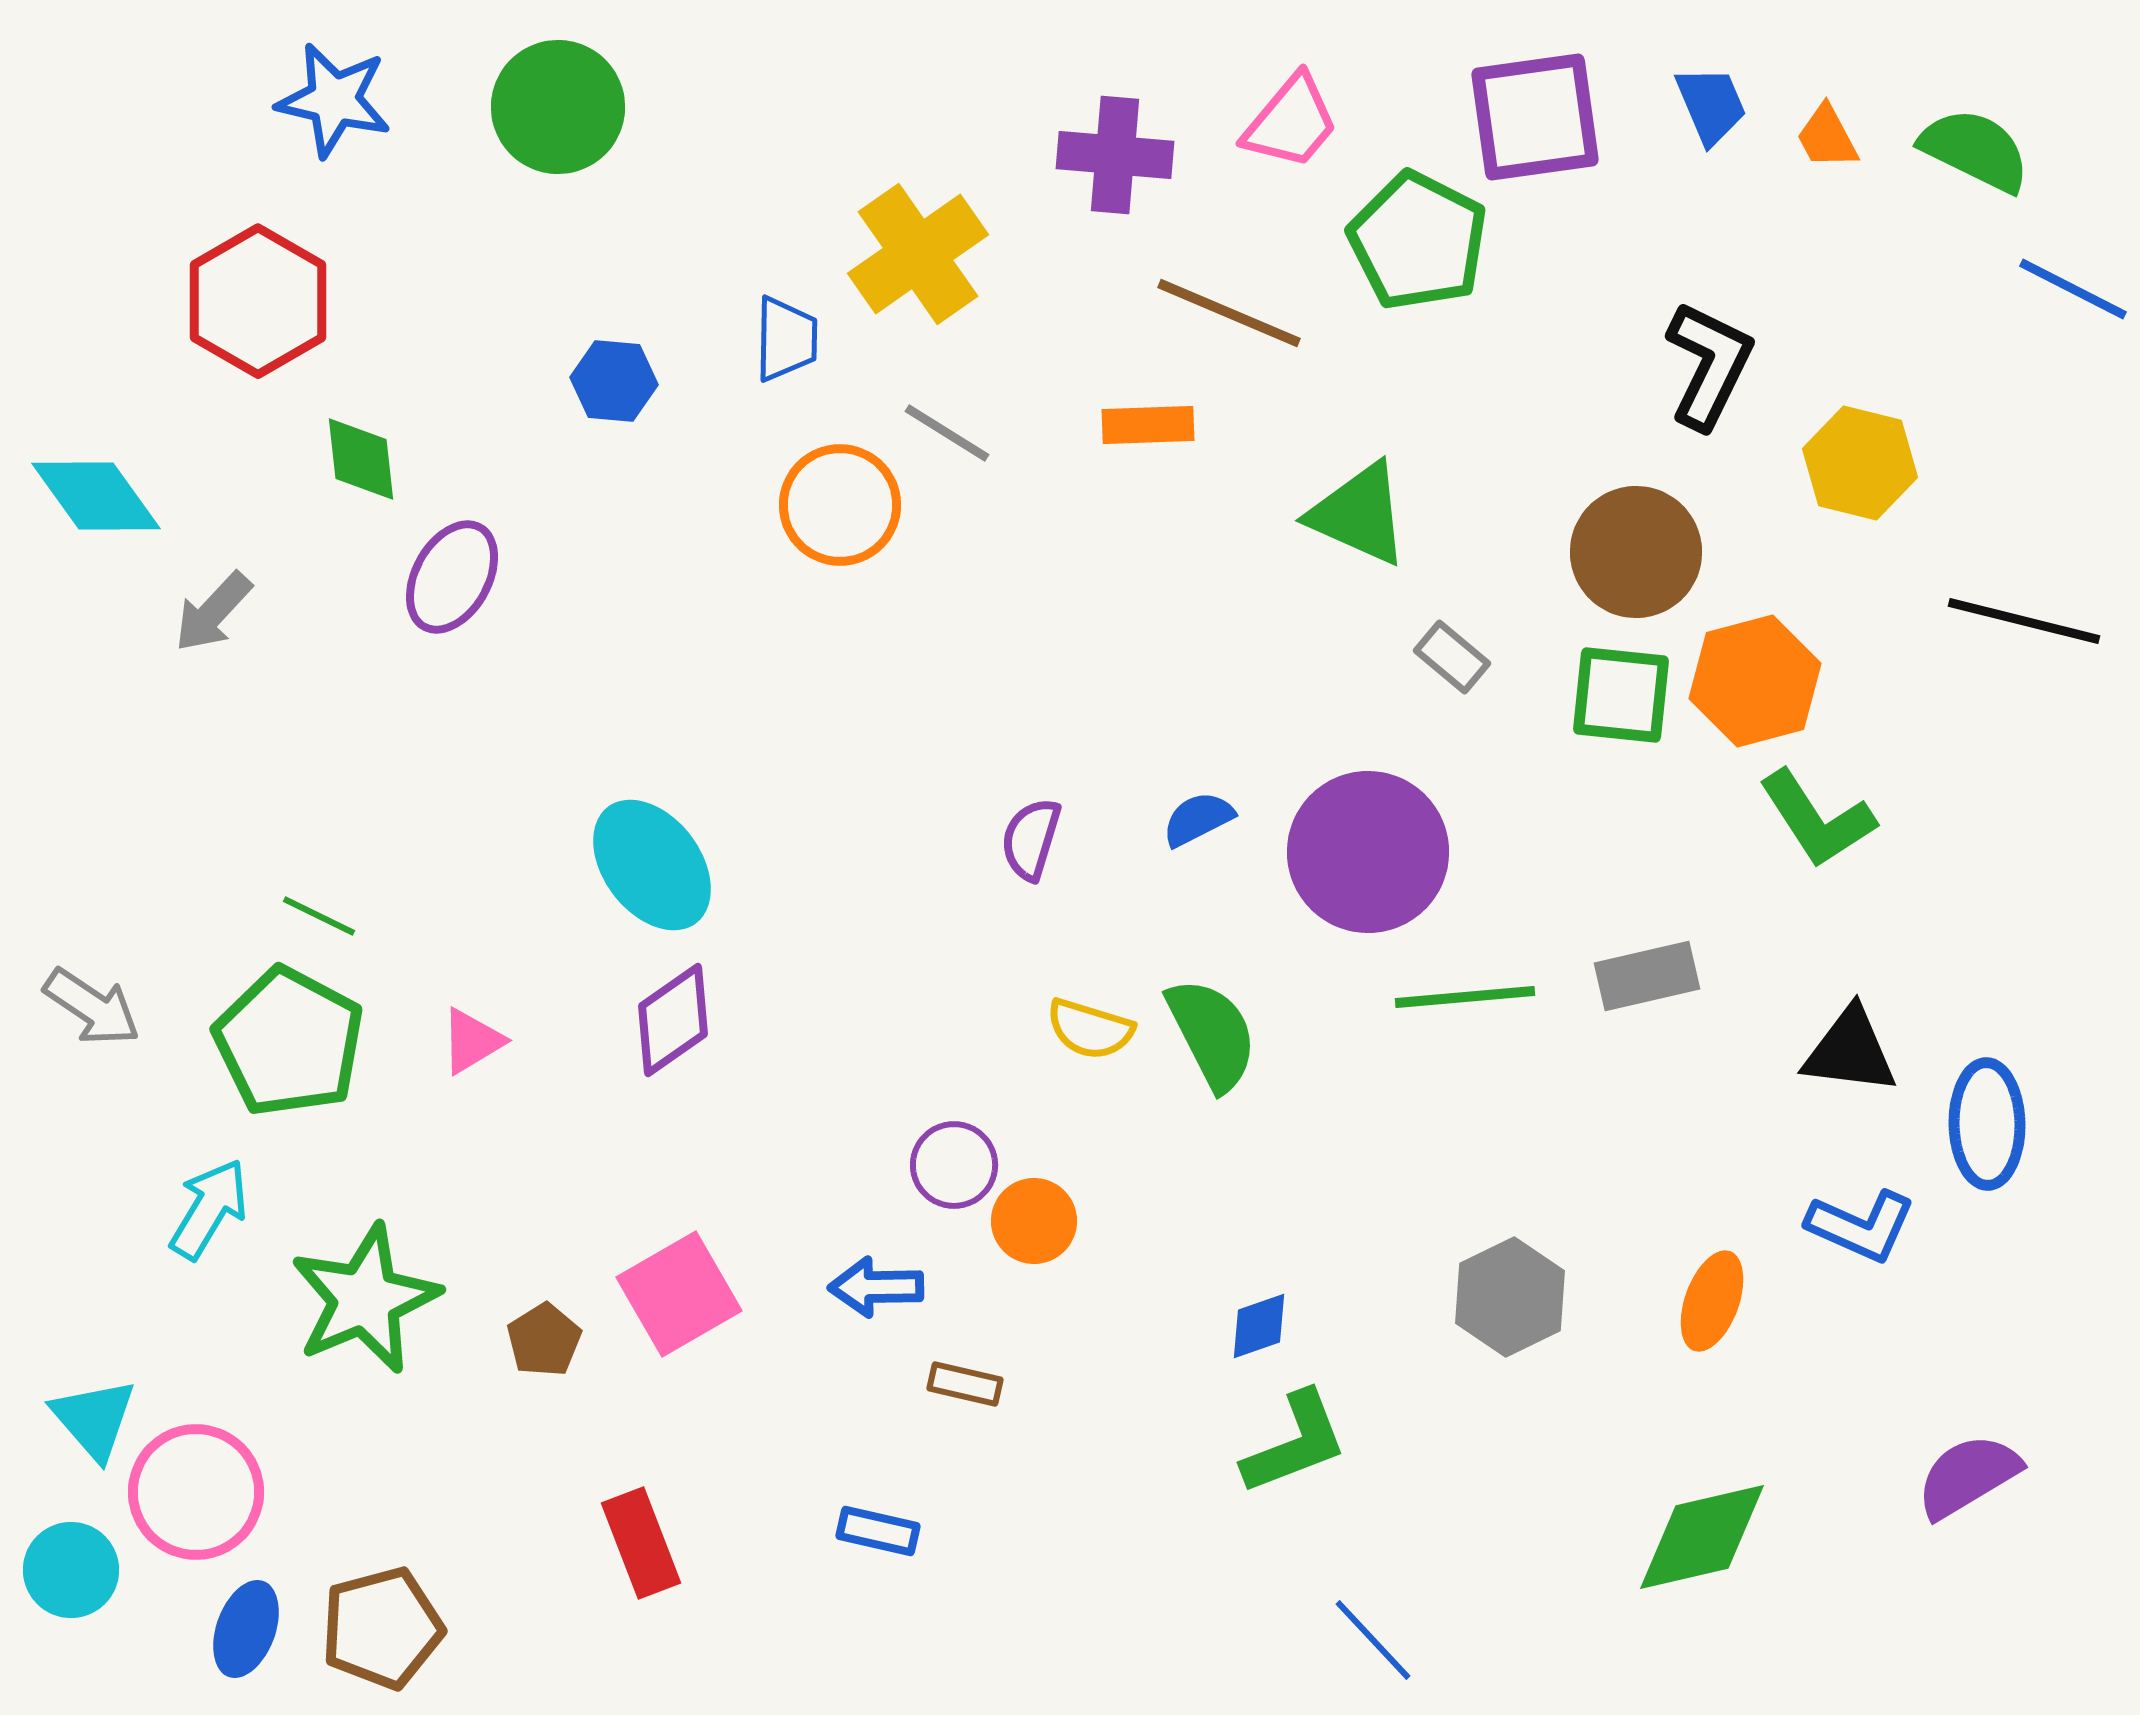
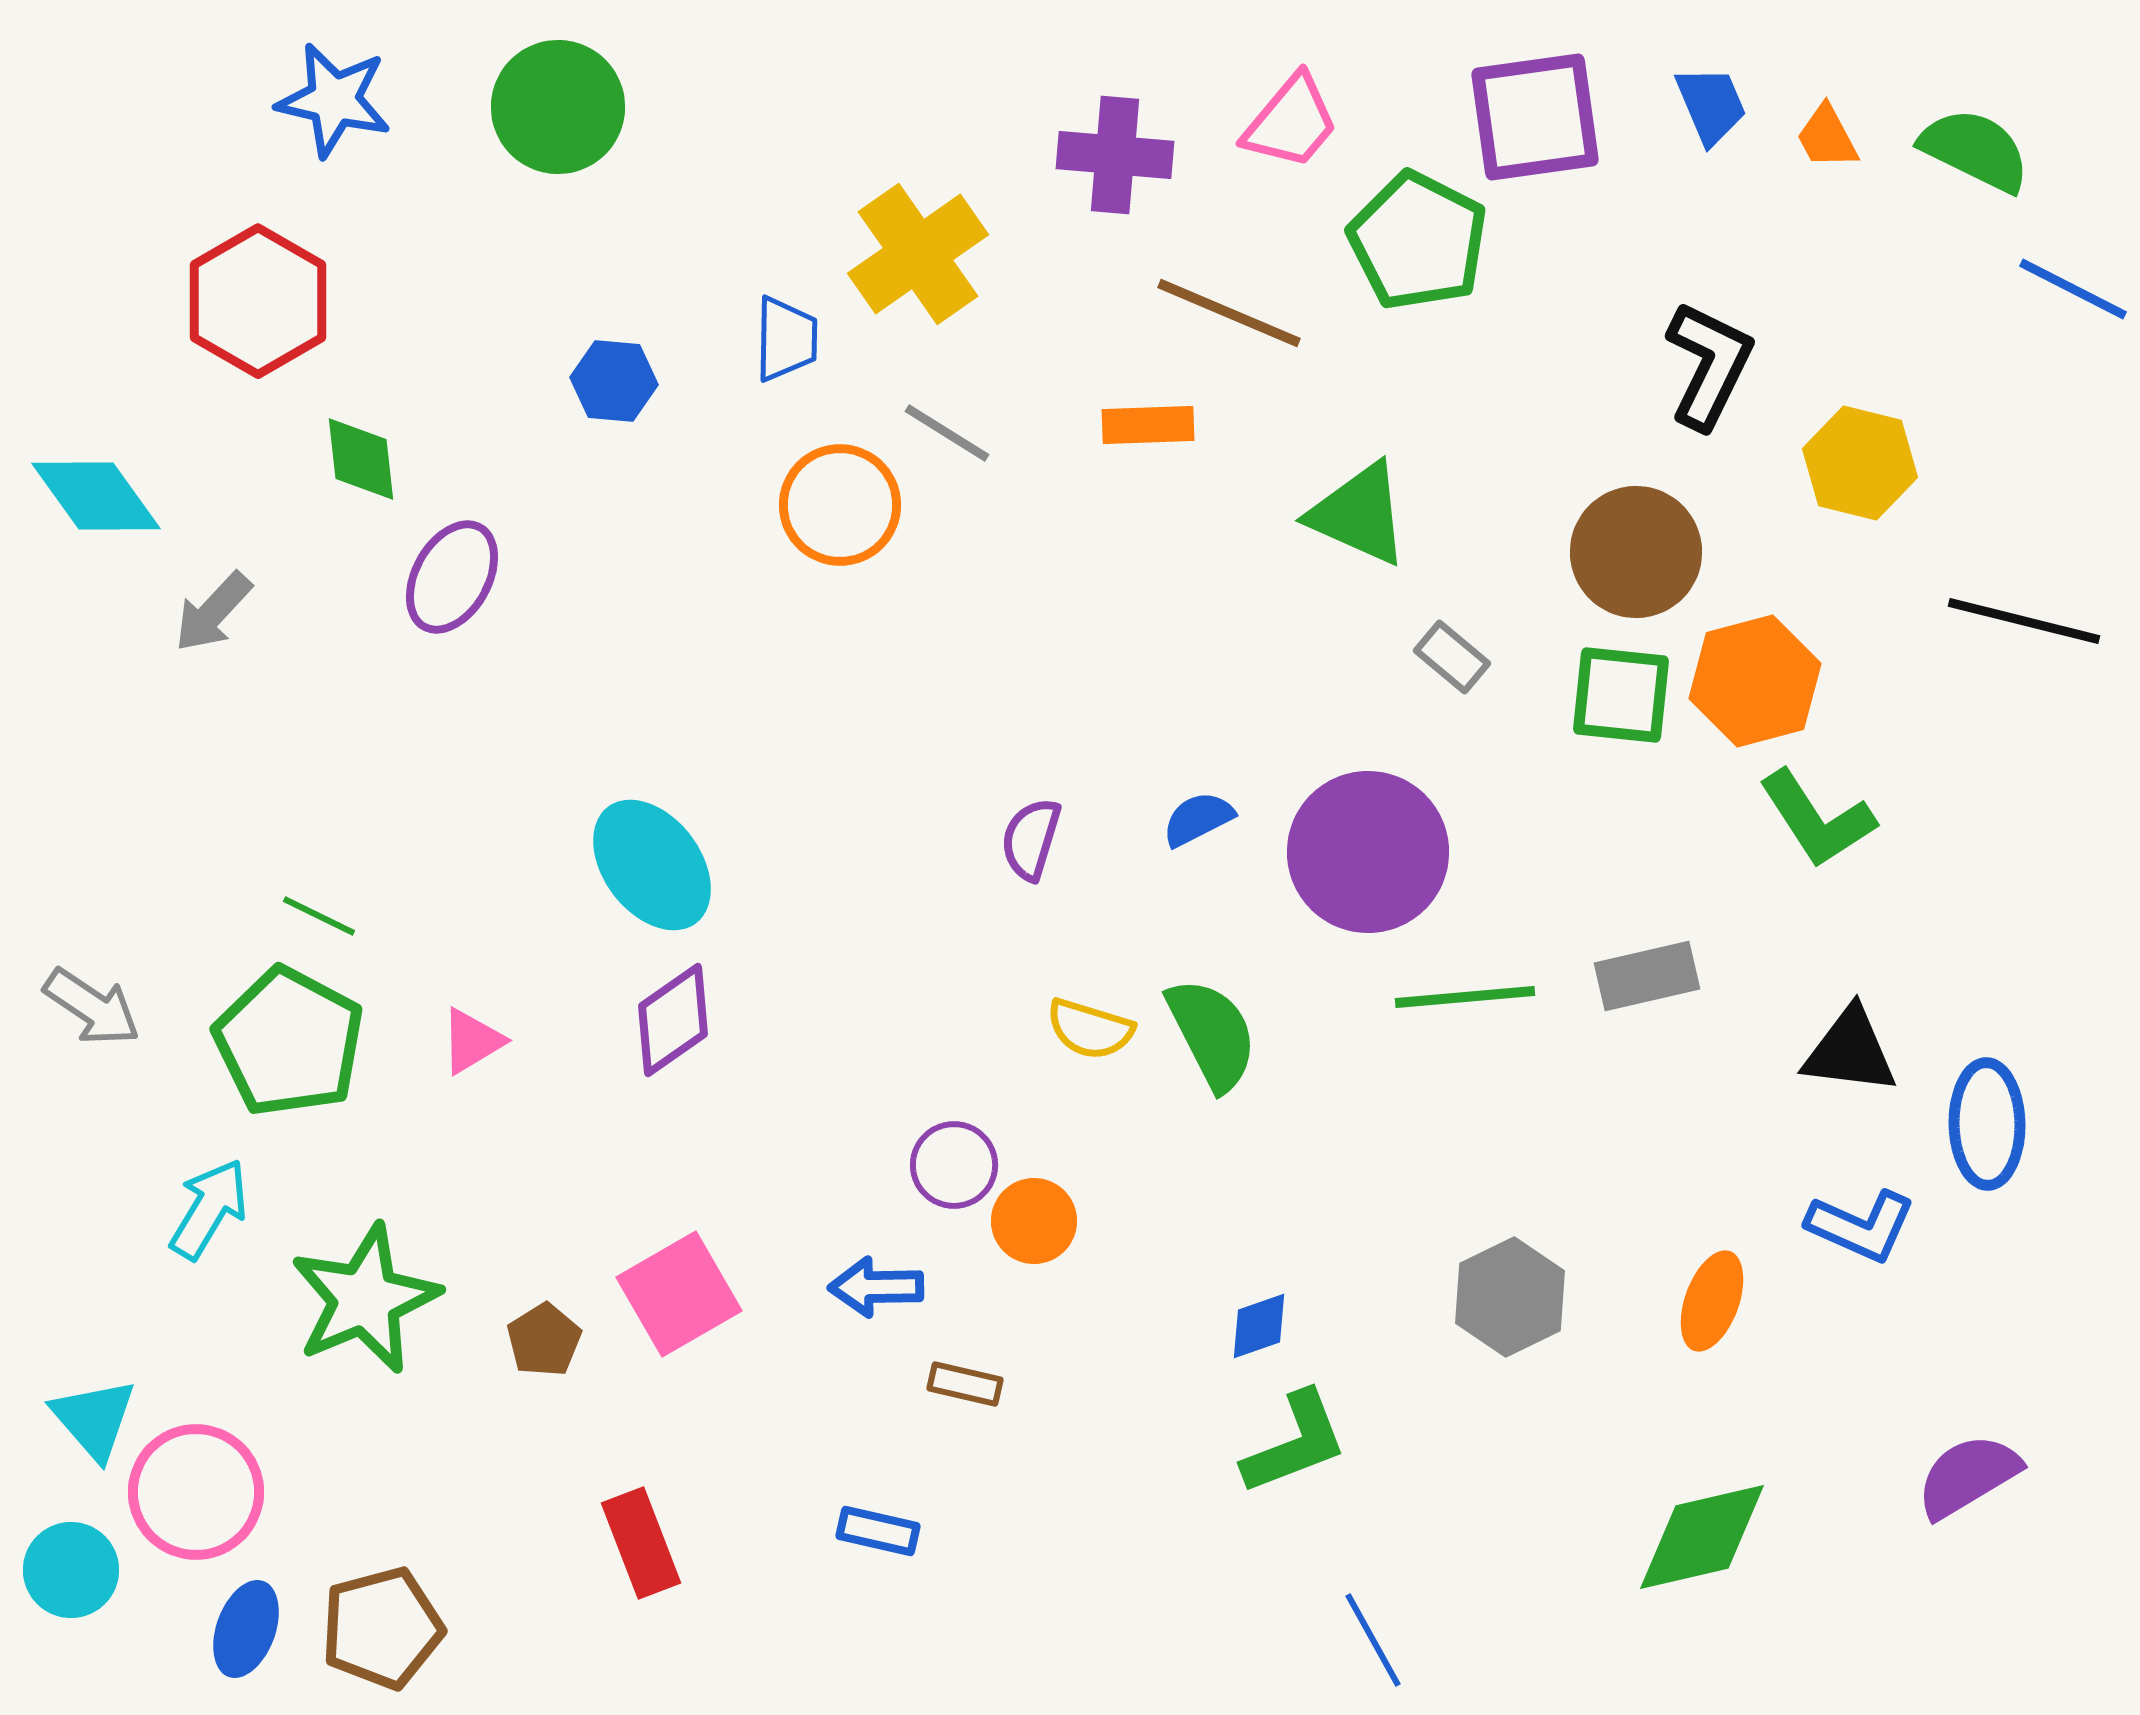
blue line at (1373, 1640): rotated 14 degrees clockwise
